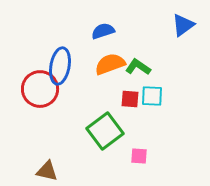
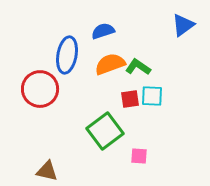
blue ellipse: moved 7 px right, 11 px up
red square: rotated 12 degrees counterclockwise
